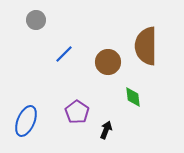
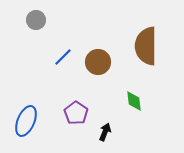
blue line: moved 1 px left, 3 px down
brown circle: moved 10 px left
green diamond: moved 1 px right, 4 px down
purple pentagon: moved 1 px left, 1 px down
black arrow: moved 1 px left, 2 px down
